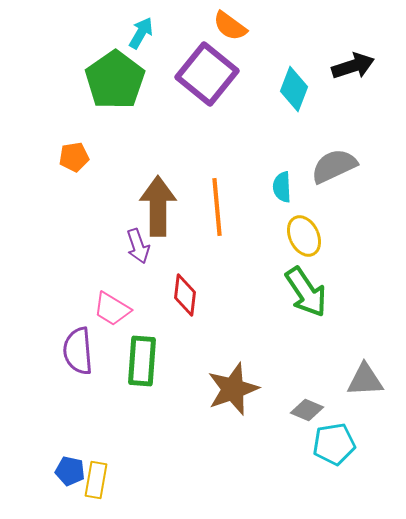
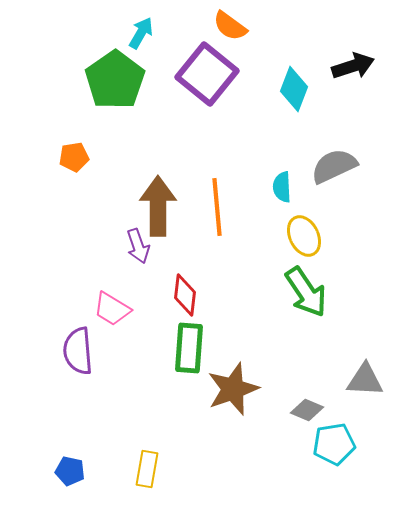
green rectangle: moved 47 px right, 13 px up
gray triangle: rotated 6 degrees clockwise
yellow rectangle: moved 51 px right, 11 px up
